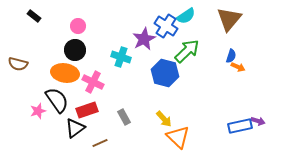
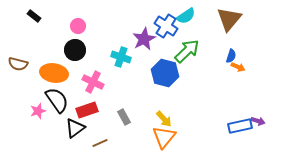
orange ellipse: moved 11 px left
orange triangle: moved 14 px left; rotated 25 degrees clockwise
